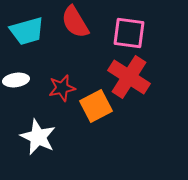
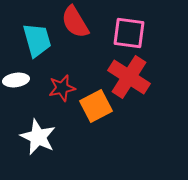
cyan trapezoid: moved 10 px right, 9 px down; rotated 90 degrees counterclockwise
